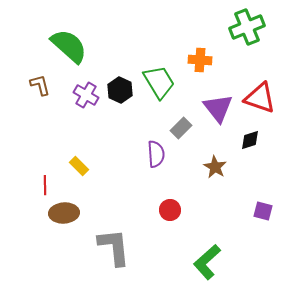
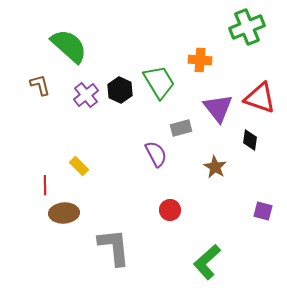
purple cross: rotated 20 degrees clockwise
gray rectangle: rotated 30 degrees clockwise
black diamond: rotated 65 degrees counterclockwise
purple semicircle: rotated 24 degrees counterclockwise
